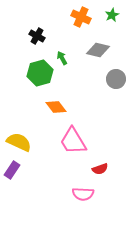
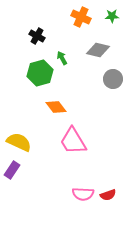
green star: moved 1 px down; rotated 24 degrees clockwise
gray circle: moved 3 px left
red semicircle: moved 8 px right, 26 px down
